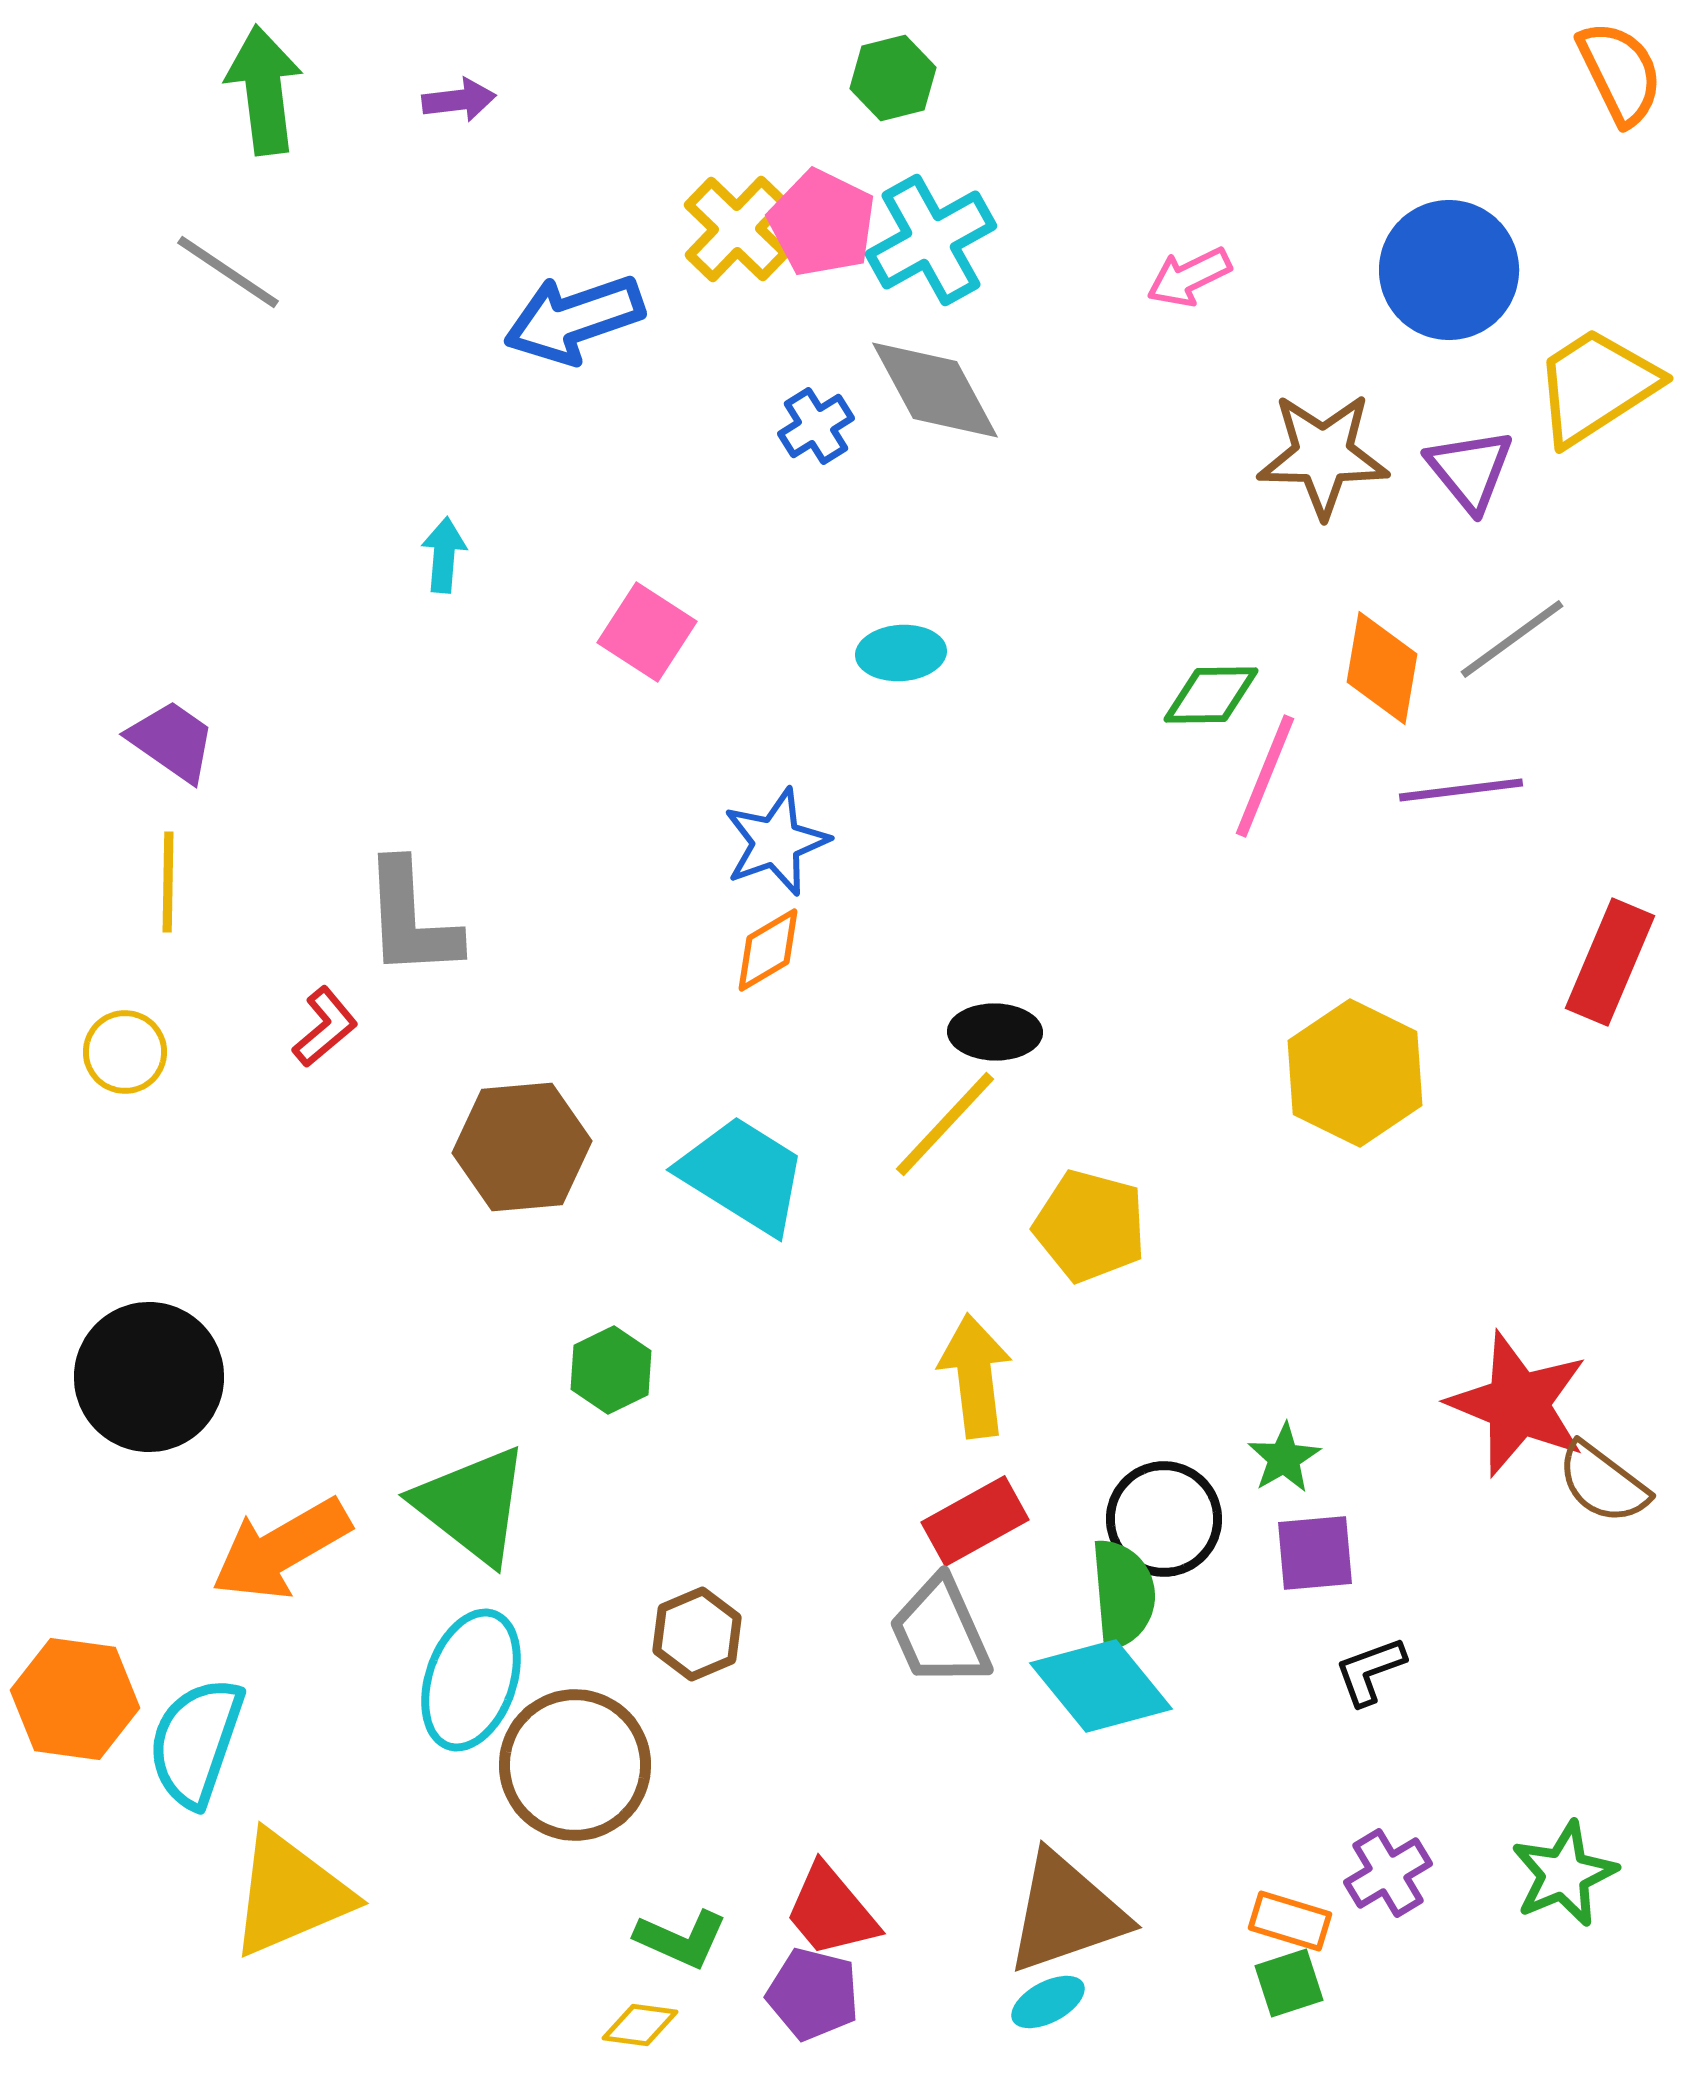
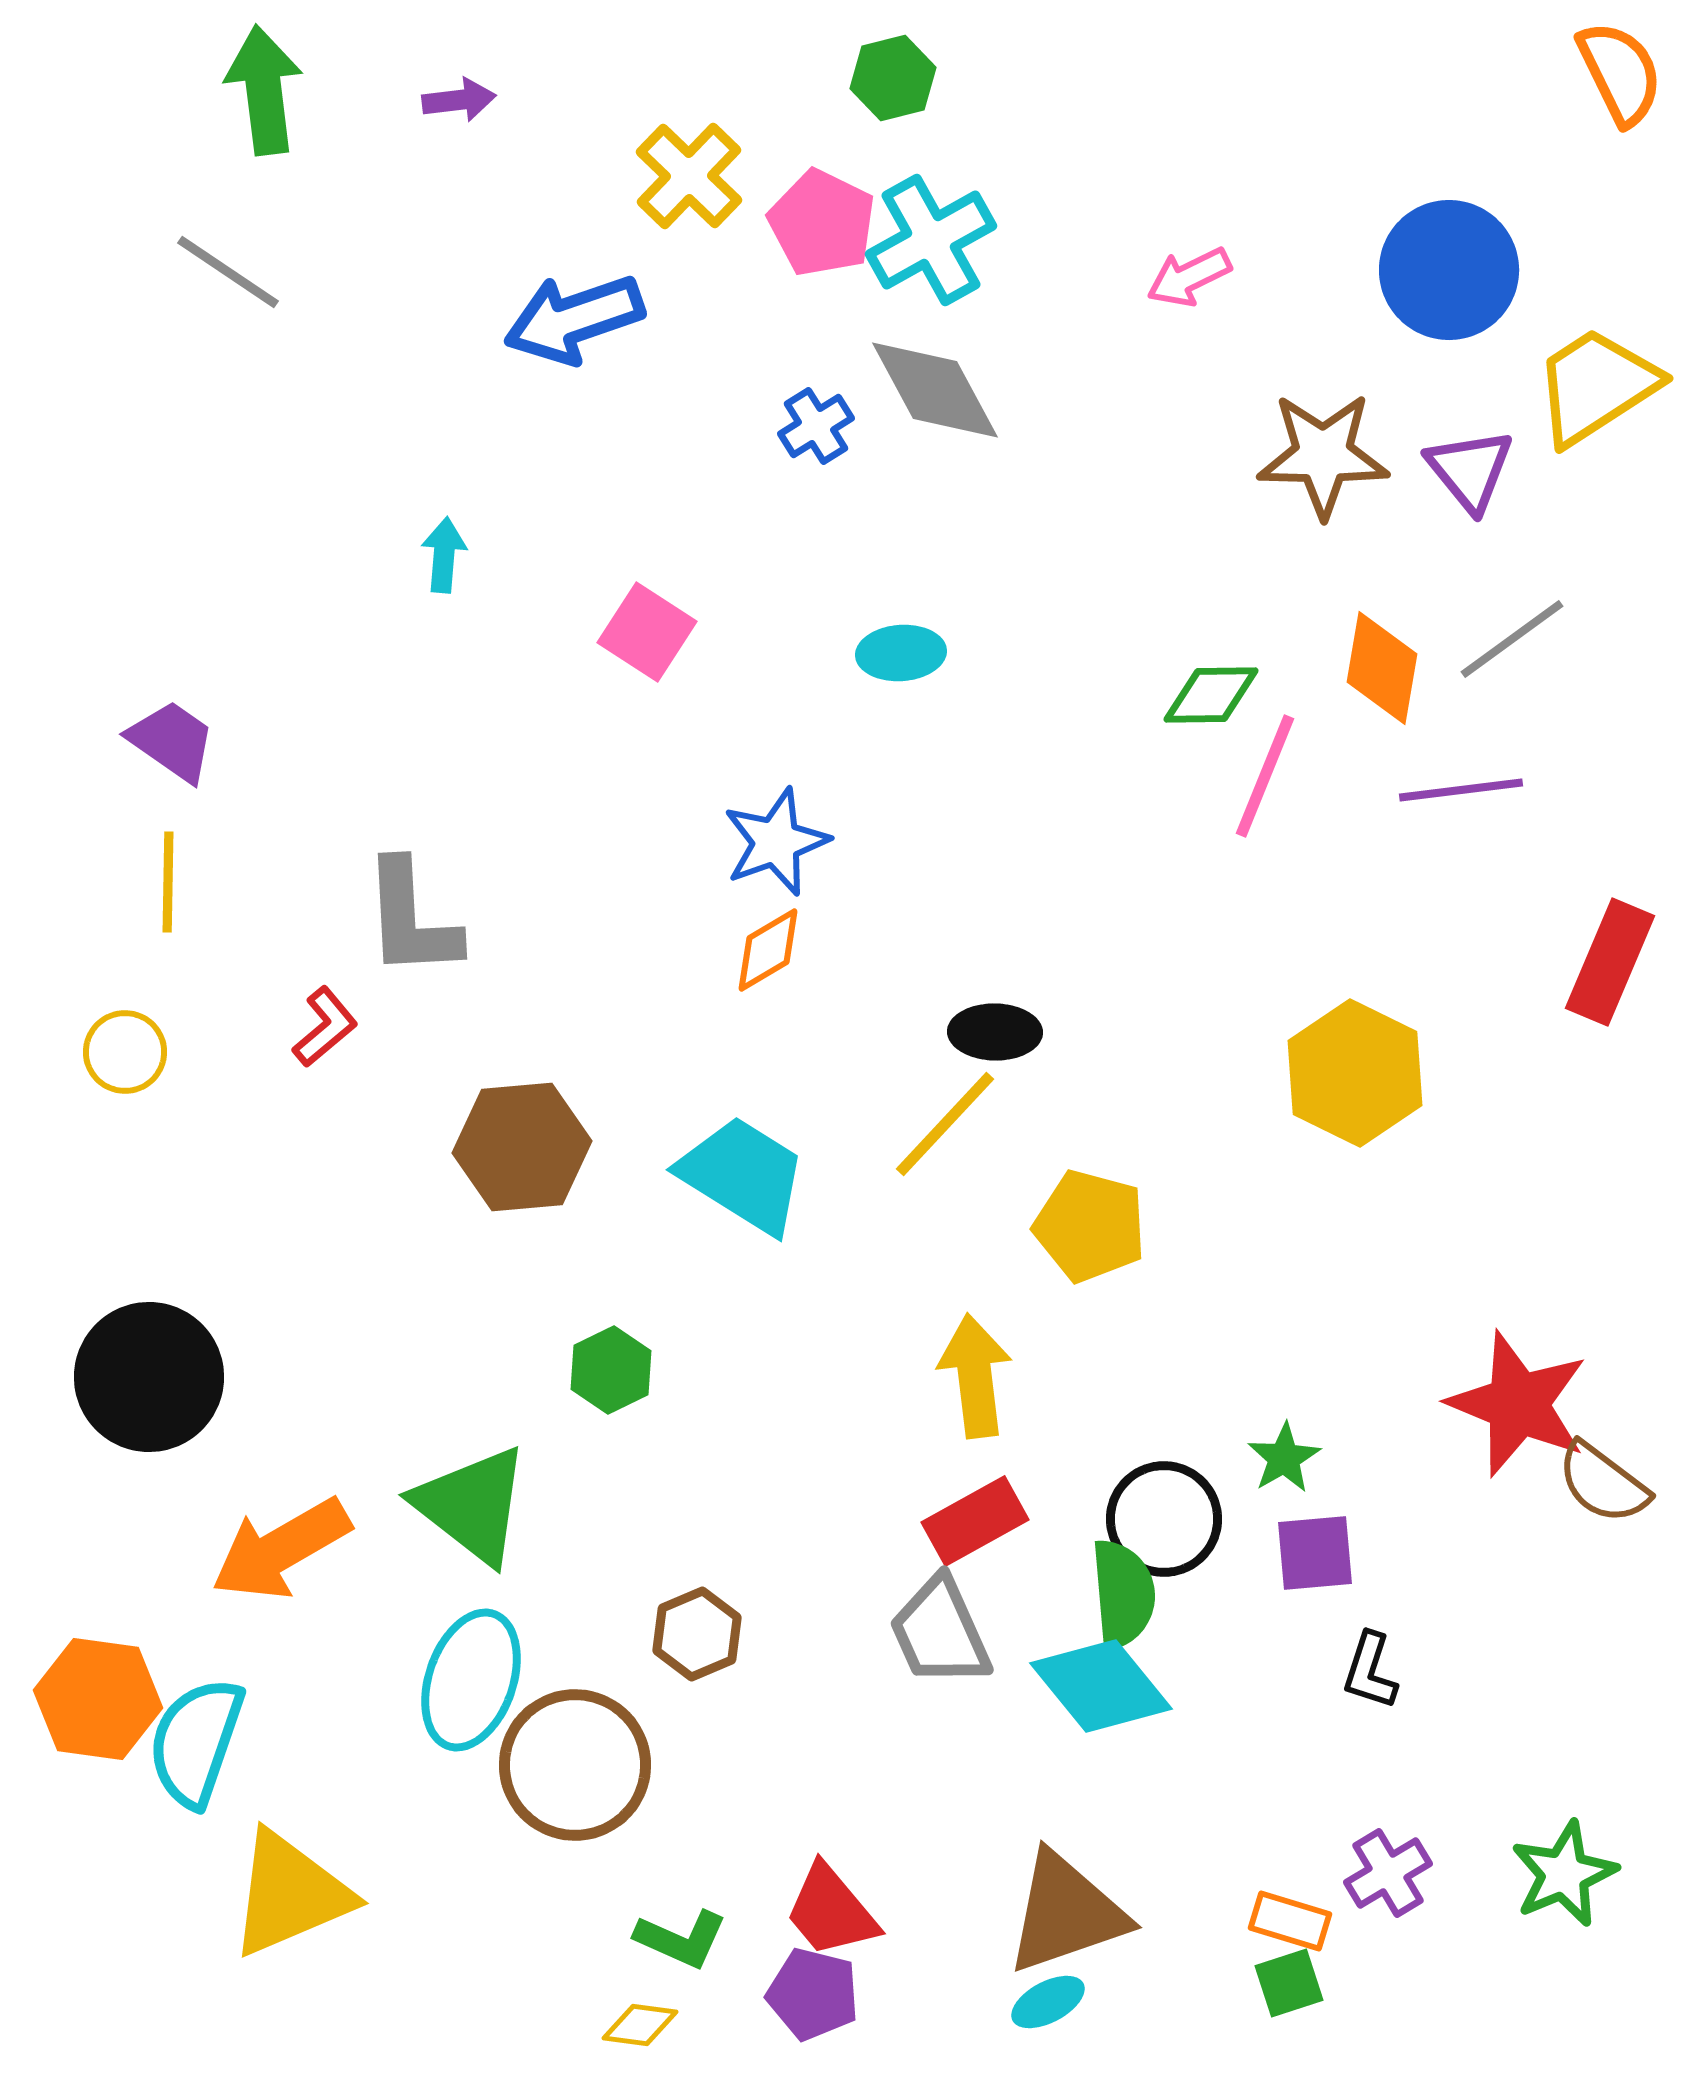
yellow cross at (737, 229): moved 48 px left, 53 px up
black L-shape at (1370, 1671): rotated 52 degrees counterclockwise
orange hexagon at (75, 1699): moved 23 px right
